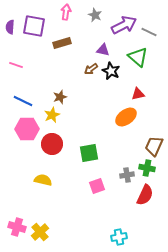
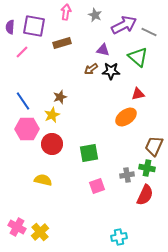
pink line: moved 6 px right, 13 px up; rotated 64 degrees counterclockwise
black star: rotated 24 degrees counterclockwise
blue line: rotated 30 degrees clockwise
pink cross: rotated 12 degrees clockwise
